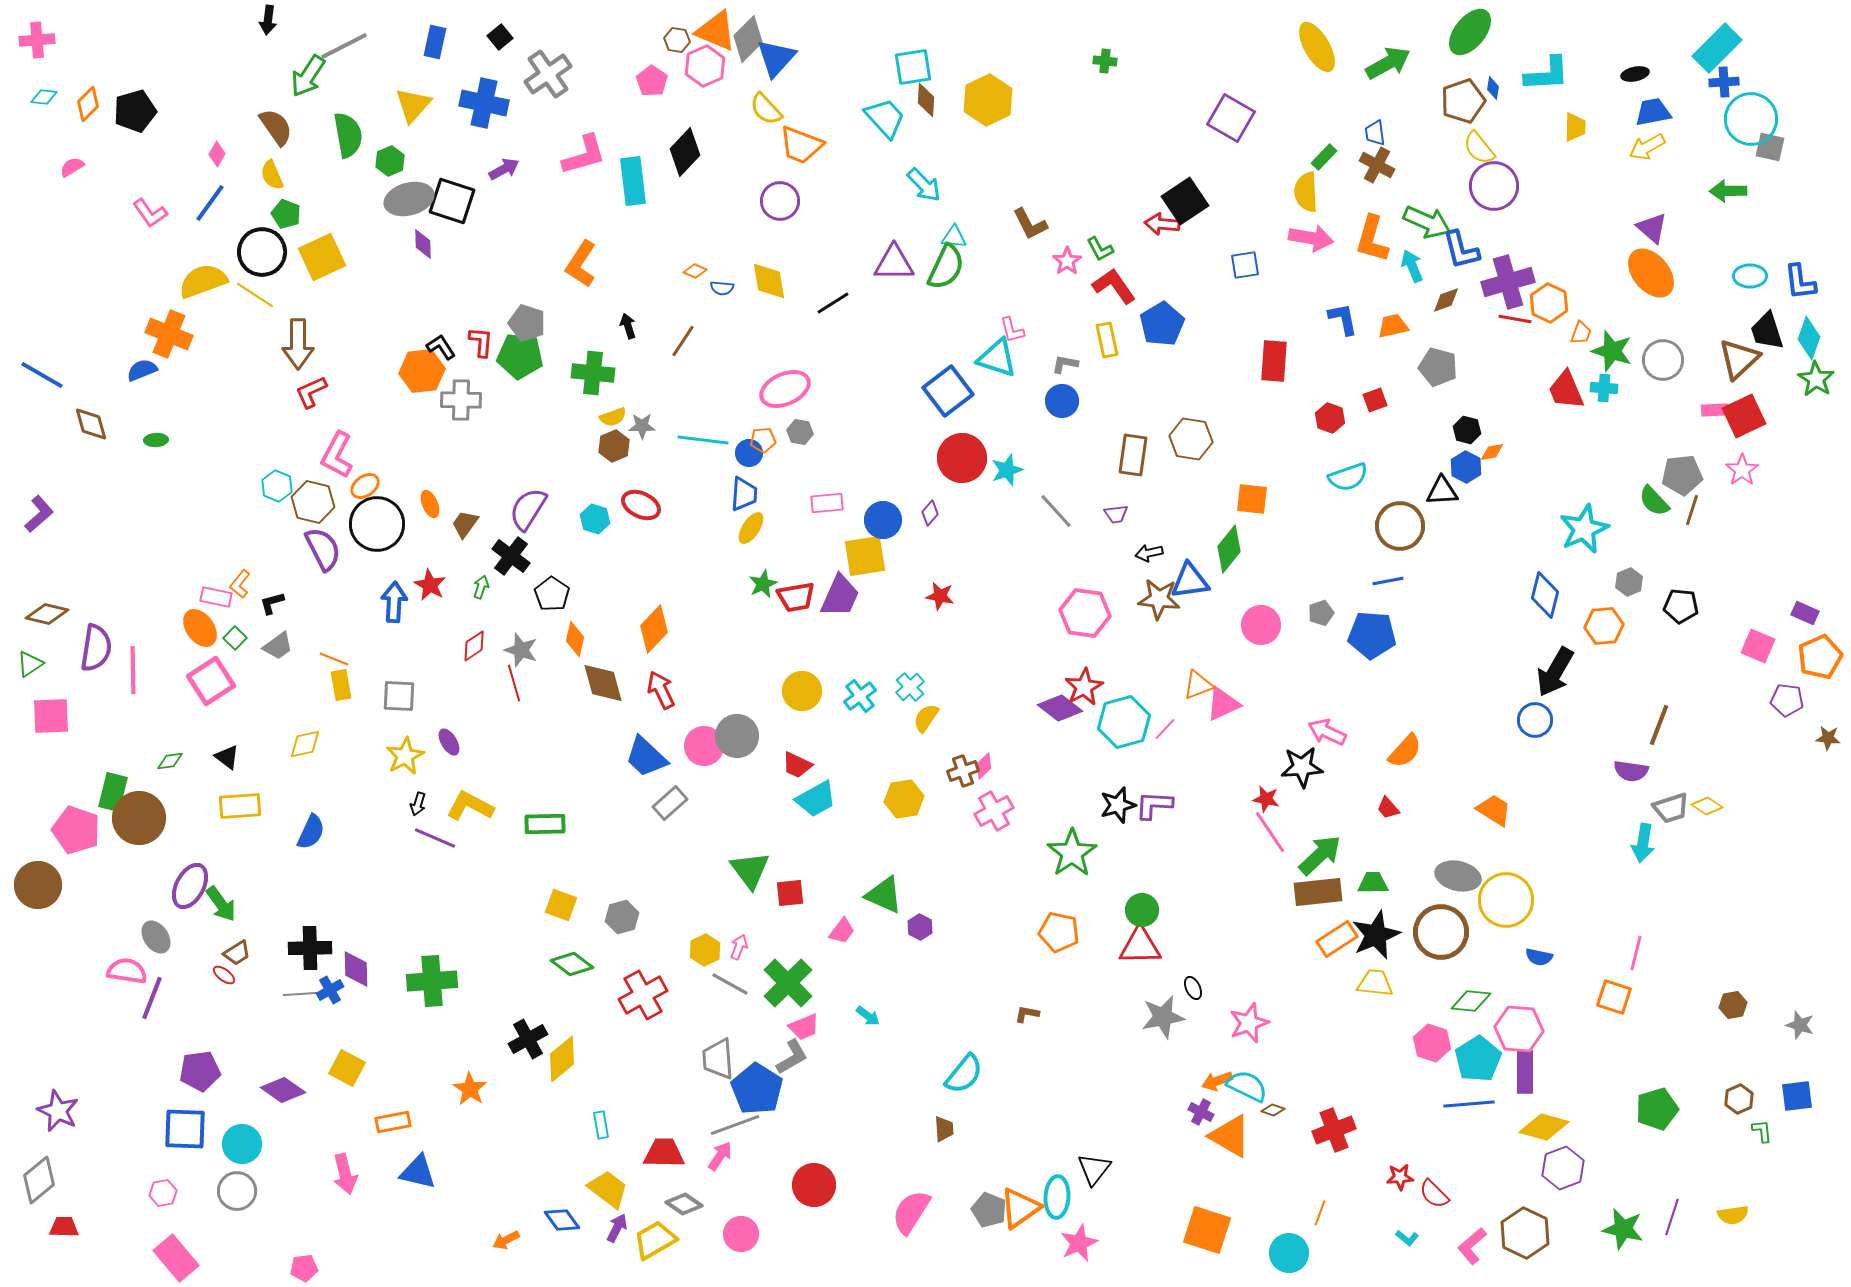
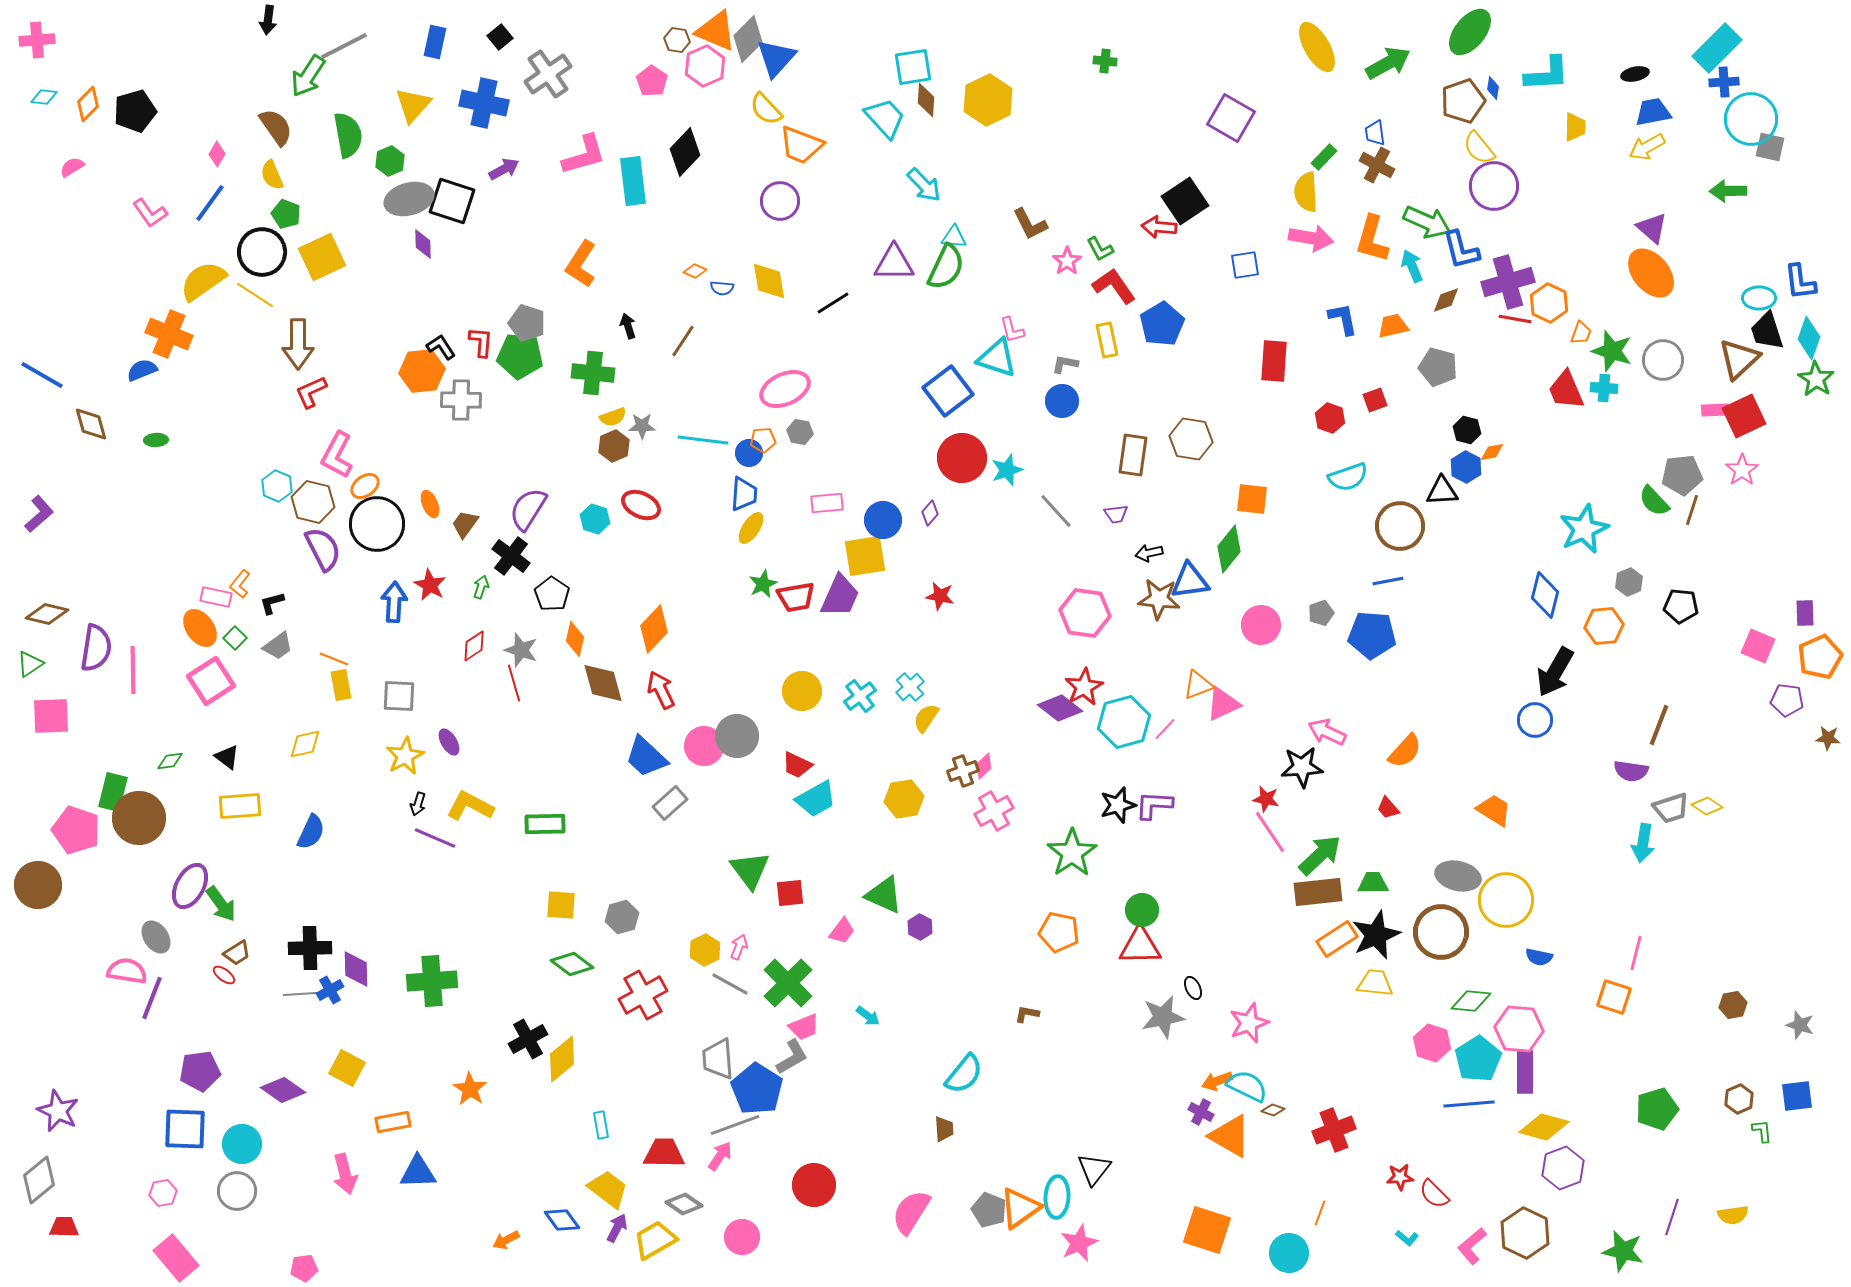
red arrow at (1162, 224): moved 3 px left, 3 px down
cyan ellipse at (1750, 276): moved 9 px right, 22 px down
yellow semicircle at (203, 281): rotated 15 degrees counterclockwise
purple rectangle at (1805, 613): rotated 64 degrees clockwise
yellow square at (561, 905): rotated 16 degrees counterclockwise
blue triangle at (418, 1172): rotated 15 degrees counterclockwise
green star at (1623, 1229): moved 22 px down
pink circle at (741, 1234): moved 1 px right, 3 px down
